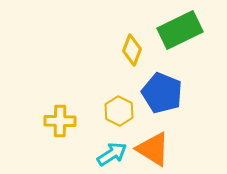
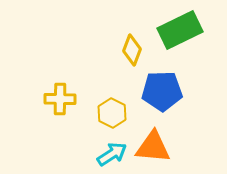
blue pentagon: moved 2 px up; rotated 24 degrees counterclockwise
yellow hexagon: moved 7 px left, 2 px down
yellow cross: moved 22 px up
orange triangle: moved 2 px up; rotated 27 degrees counterclockwise
